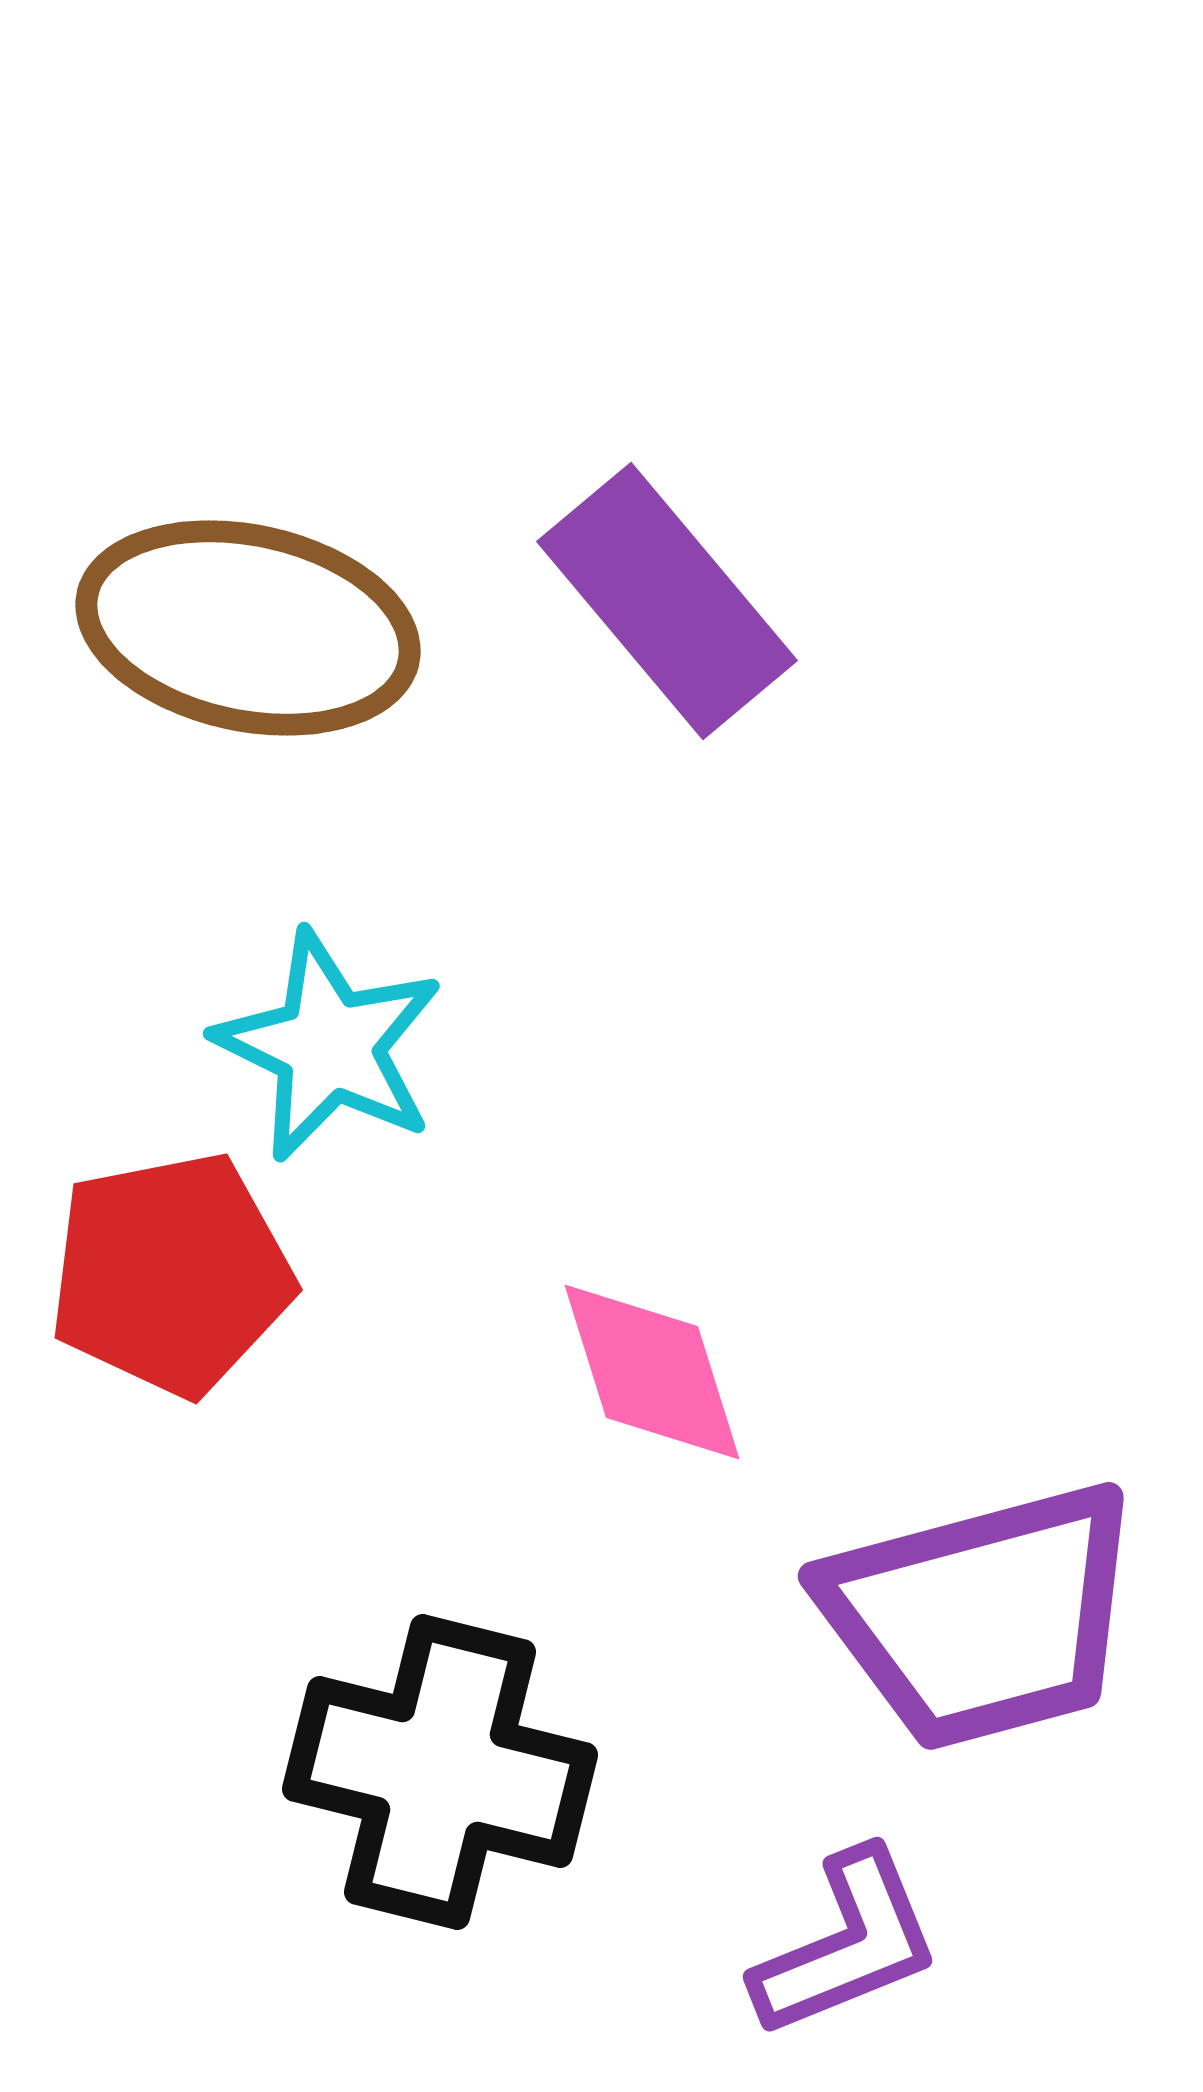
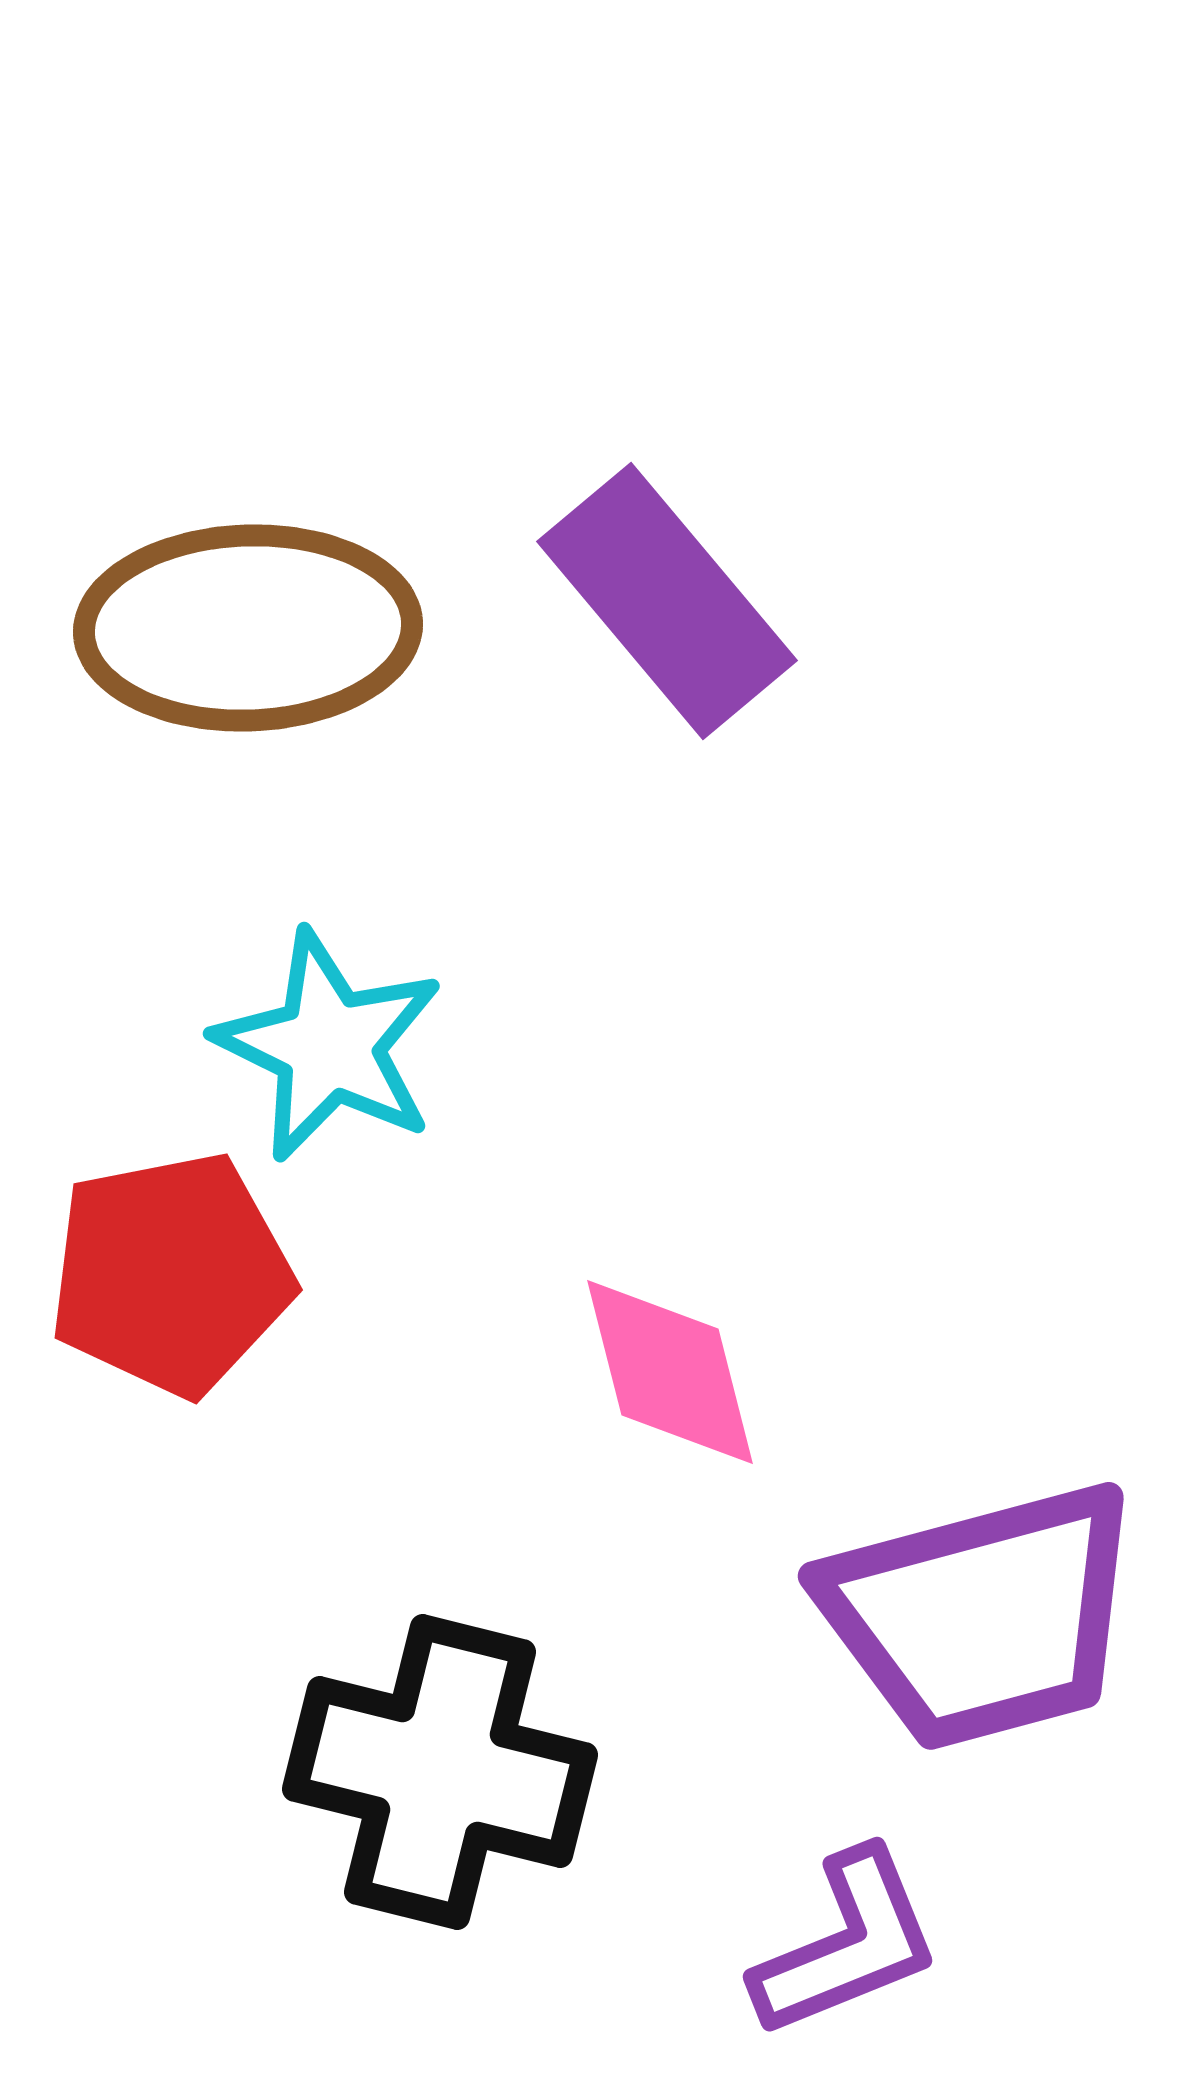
brown ellipse: rotated 14 degrees counterclockwise
pink diamond: moved 18 px right; rotated 3 degrees clockwise
